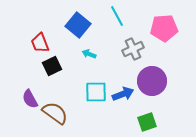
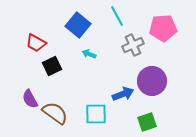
pink pentagon: moved 1 px left
red trapezoid: moved 4 px left; rotated 40 degrees counterclockwise
gray cross: moved 4 px up
cyan square: moved 22 px down
